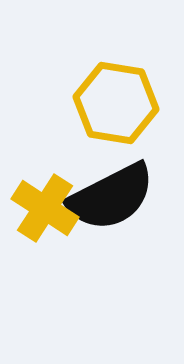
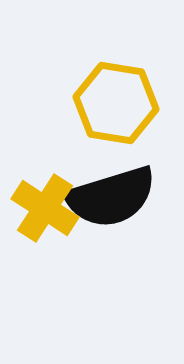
black semicircle: rotated 10 degrees clockwise
